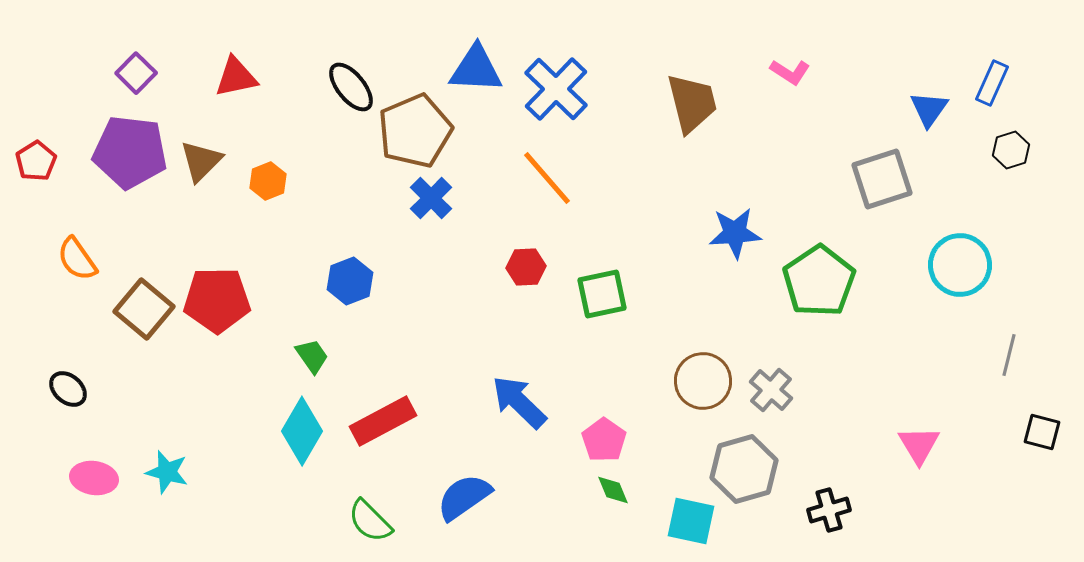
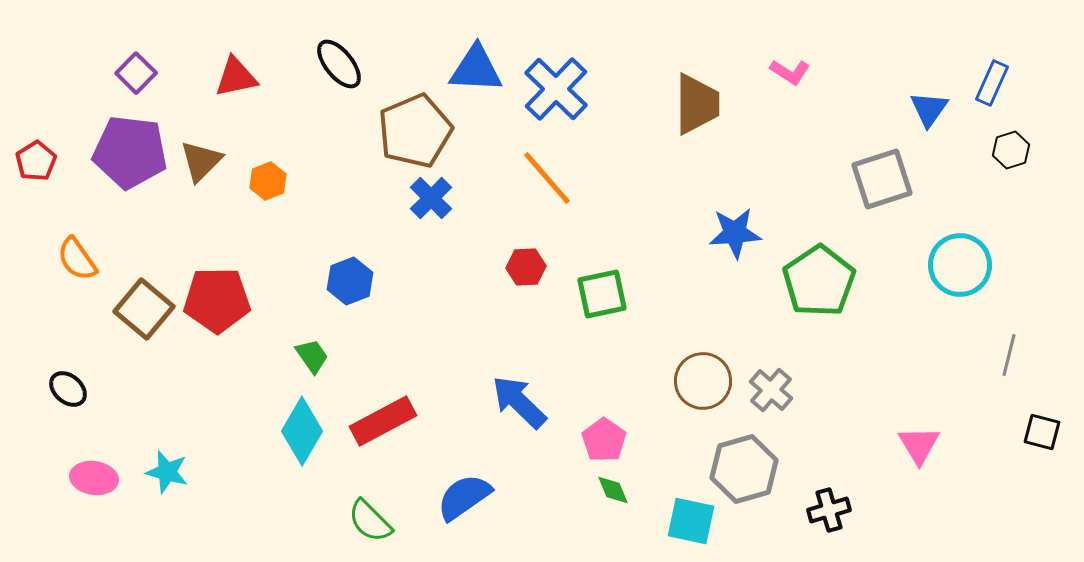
black ellipse at (351, 87): moved 12 px left, 23 px up
brown trapezoid at (692, 103): moved 5 px right, 1 px down; rotated 14 degrees clockwise
